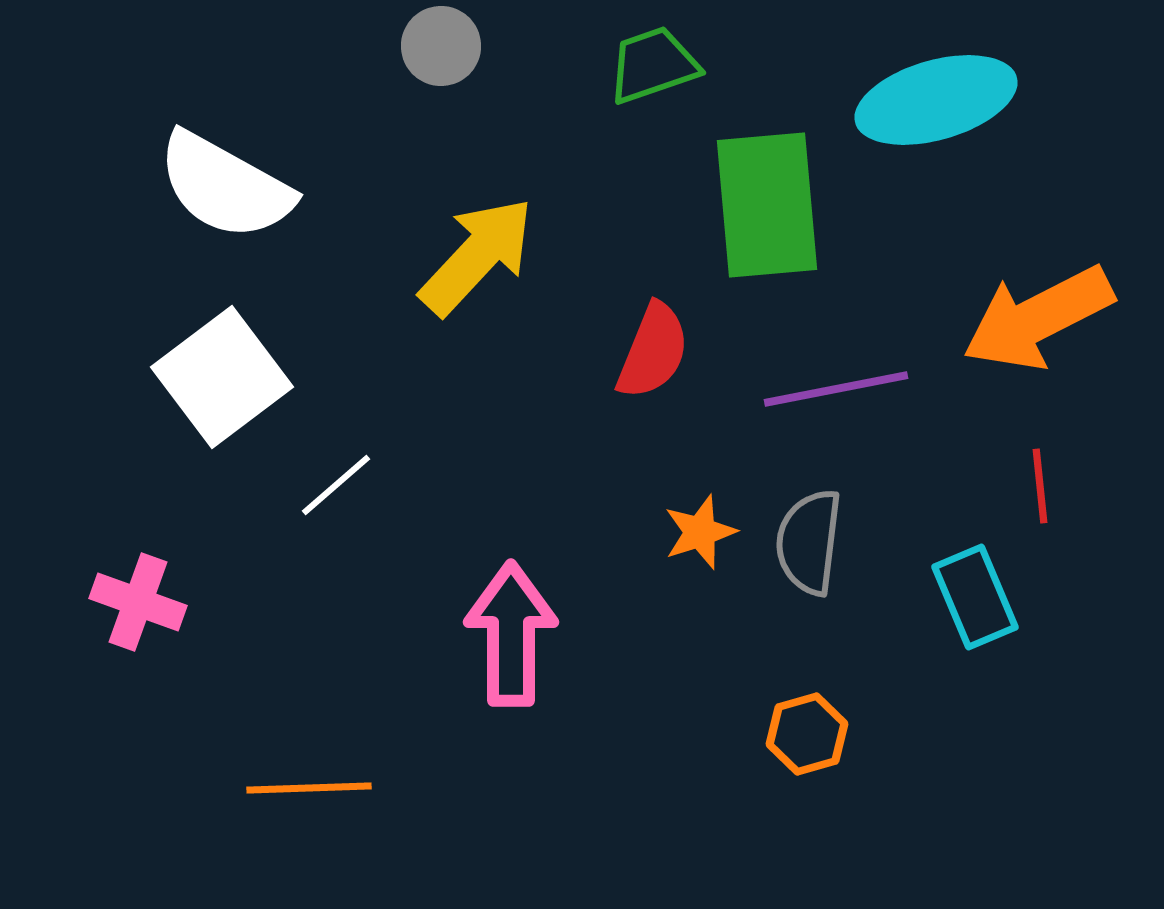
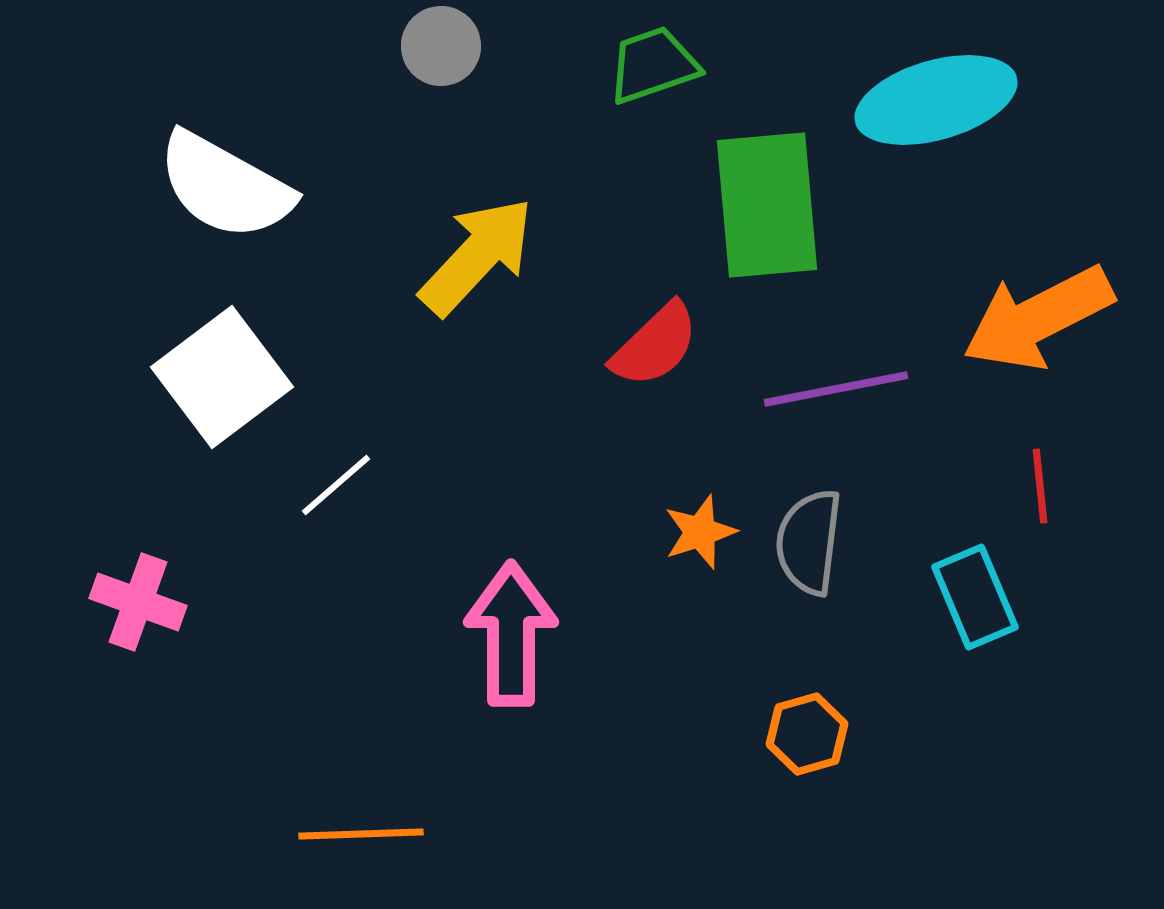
red semicircle: moved 2 px right, 6 px up; rotated 24 degrees clockwise
orange line: moved 52 px right, 46 px down
